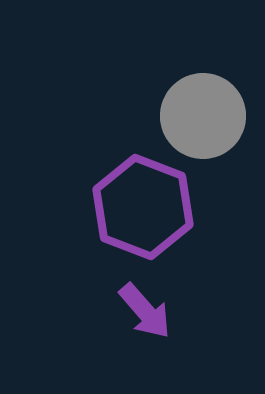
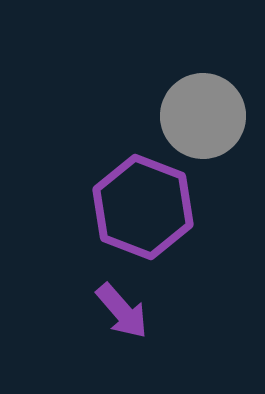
purple arrow: moved 23 px left
